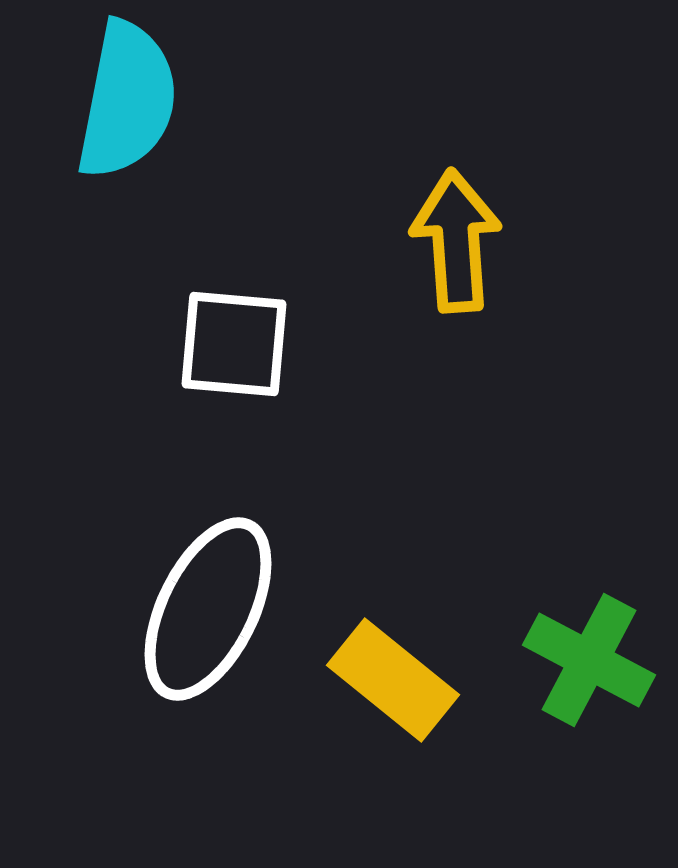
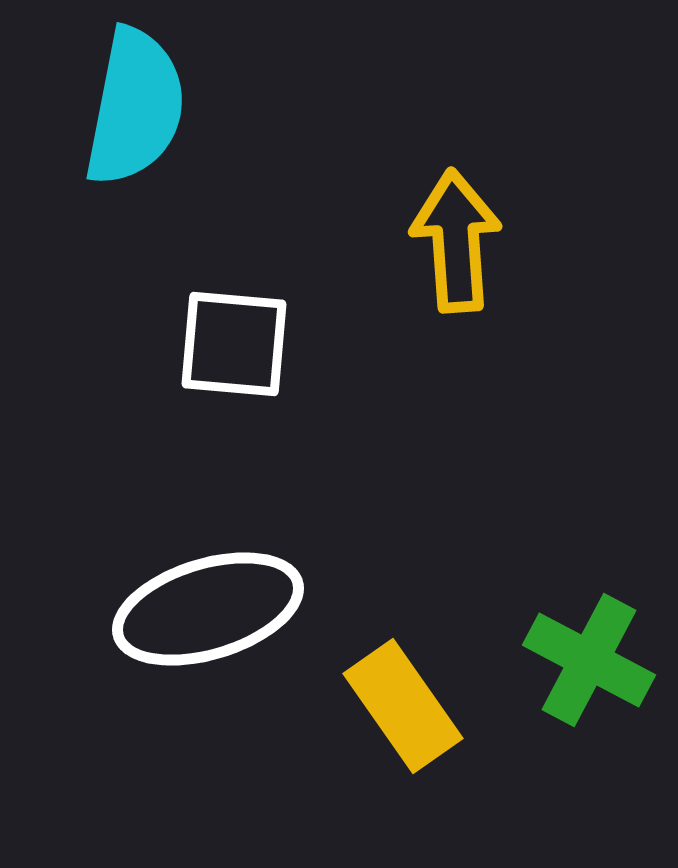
cyan semicircle: moved 8 px right, 7 px down
white ellipse: rotated 47 degrees clockwise
yellow rectangle: moved 10 px right, 26 px down; rotated 16 degrees clockwise
